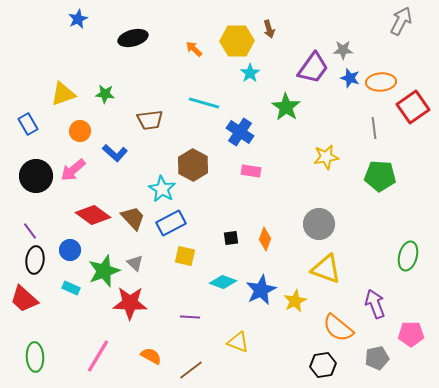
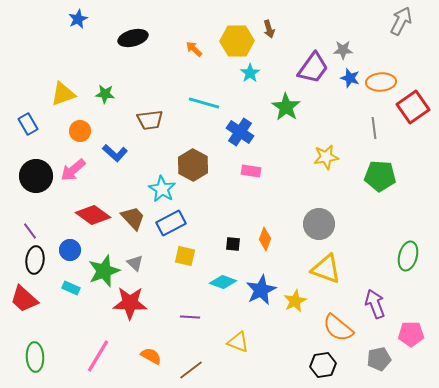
black square at (231, 238): moved 2 px right, 6 px down; rotated 14 degrees clockwise
gray pentagon at (377, 358): moved 2 px right, 1 px down
